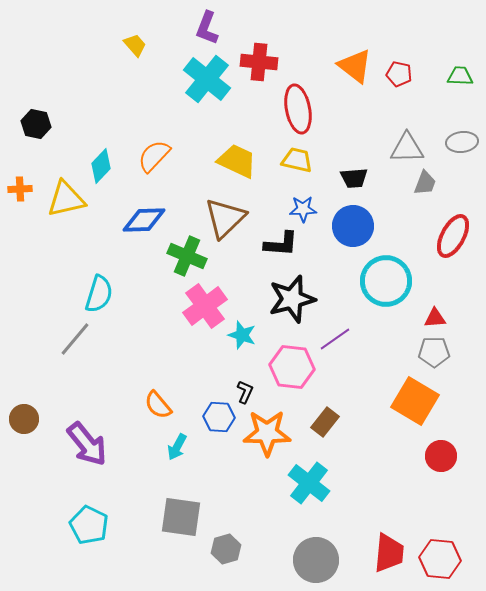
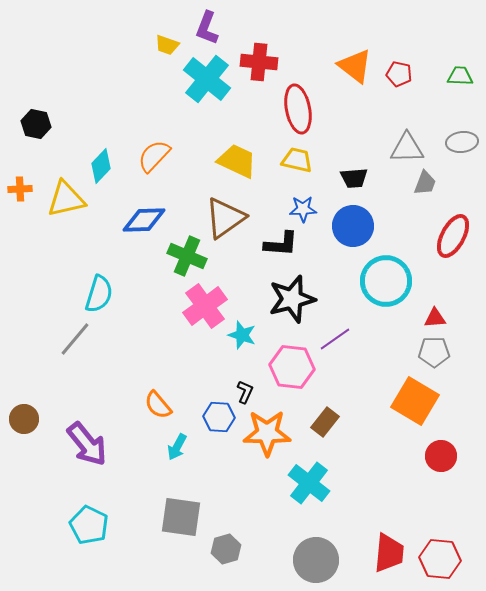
yellow trapezoid at (135, 45): moved 32 px right; rotated 150 degrees clockwise
brown triangle at (225, 218): rotated 9 degrees clockwise
